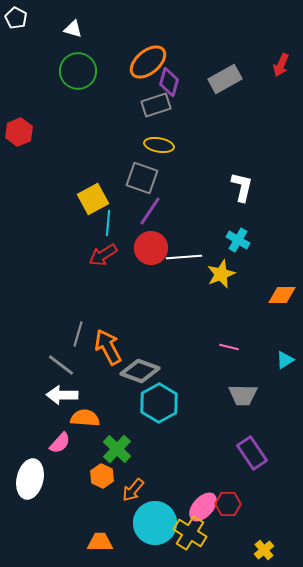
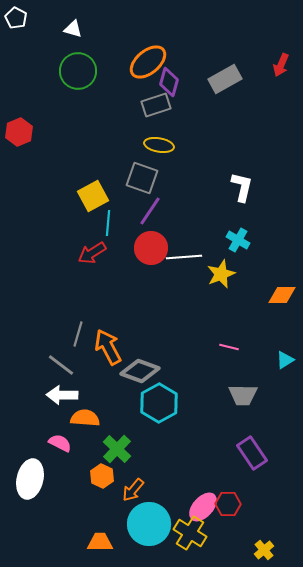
yellow square at (93, 199): moved 3 px up
red arrow at (103, 255): moved 11 px left, 2 px up
pink semicircle at (60, 443): rotated 105 degrees counterclockwise
cyan circle at (155, 523): moved 6 px left, 1 px down
